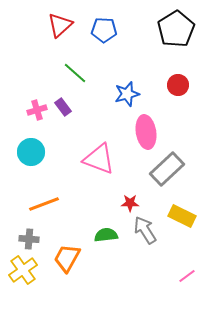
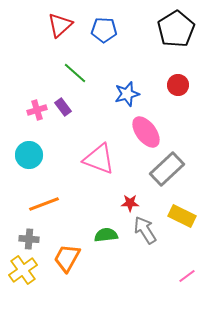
pink ellipse: rotated 28 degrees counterclockwise
cyan circle: moved 2 px left, 3 px down
